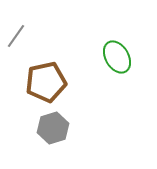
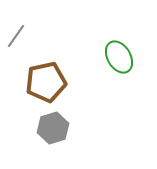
green ellipse: moved 2 px right
